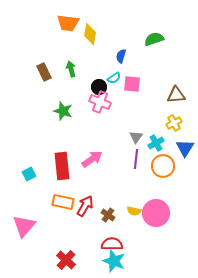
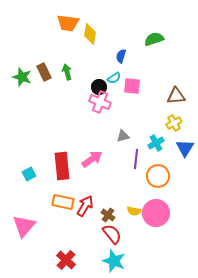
green arrow: moved 4 px left, 3 px down
pink square: moved 2 px down
brown triangle: moved 1 px down
green star: moved 41 px left, 34 px up
gray triangle: moved 13 px left, 1 px up; rotated 40 degrees clockwise
orange circle: moved 5 px left, 10 px down
red semicircle: moved 10 px up; rotated 50 degrees clockwise
